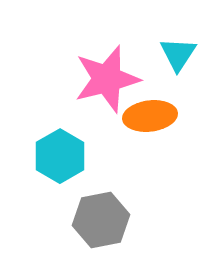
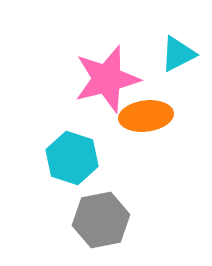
cyan triangle: rotated 30 degrees clockwise
orange ellipse: moved 4 px left
cyan hexagon: moved 12 px right, 2 px down; rotated 12 degrees counterclockwise
